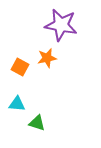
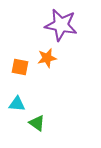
orange square: rotated 18 degrees counterclockwise
green triangle: rotated 18 degrees clockwise
